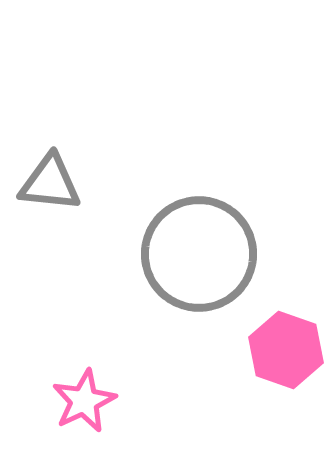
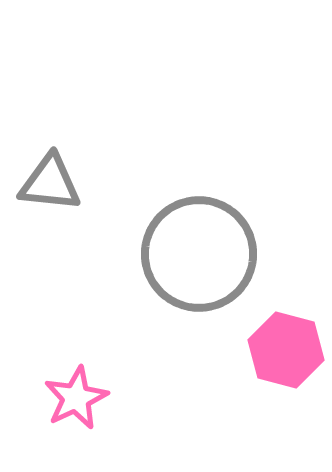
pink hexagon: rotated 4 degrees counterclockwise
pink star: moved 8 px left, 3 px up
